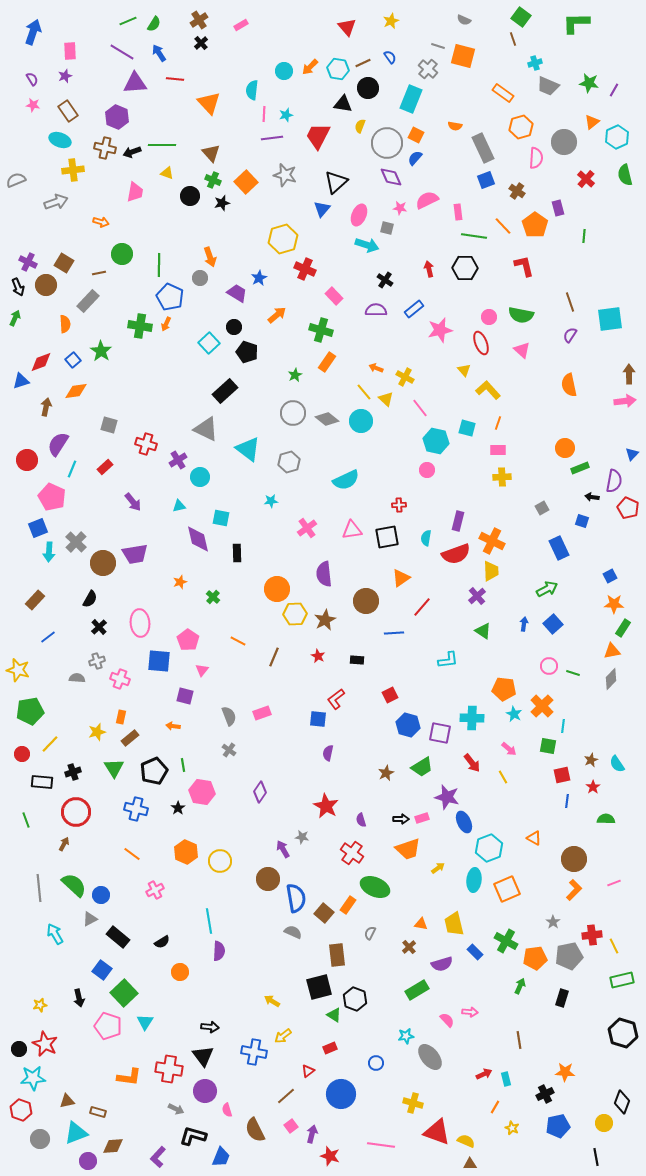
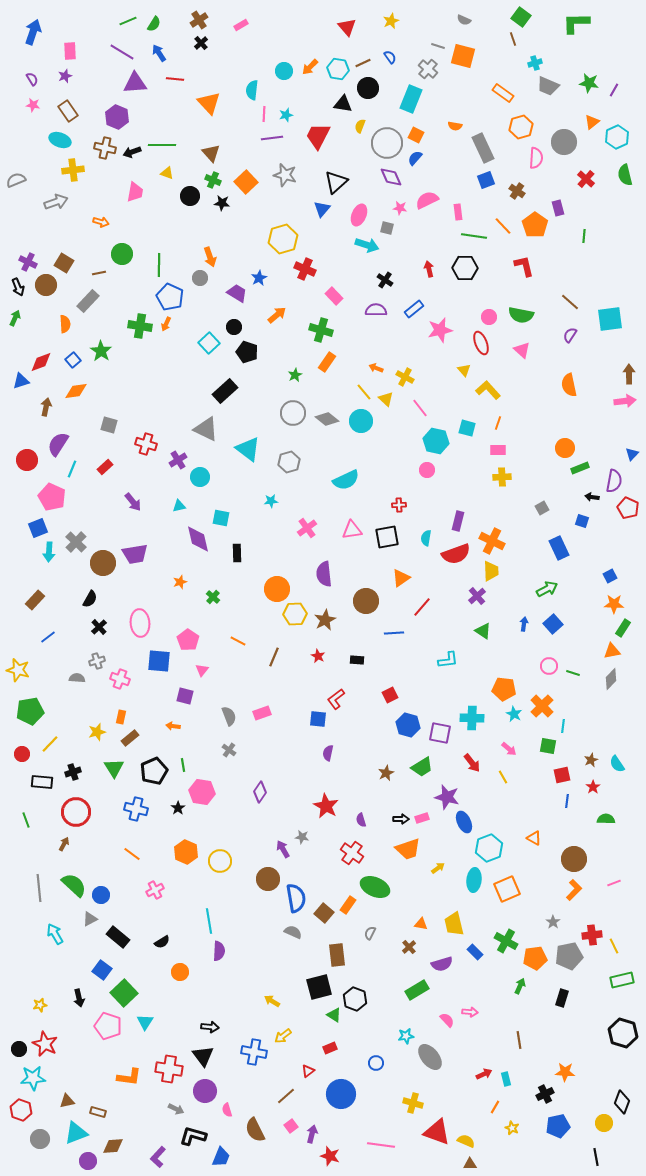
black star at (222, 203): rotated 21 degrees clockwise
brown line at (570, 302): rotated 30 degrees counterclockwise
